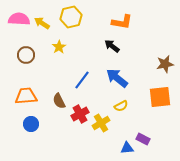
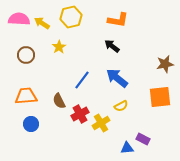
orange L-shape: moved 4 px left, 2 px up
